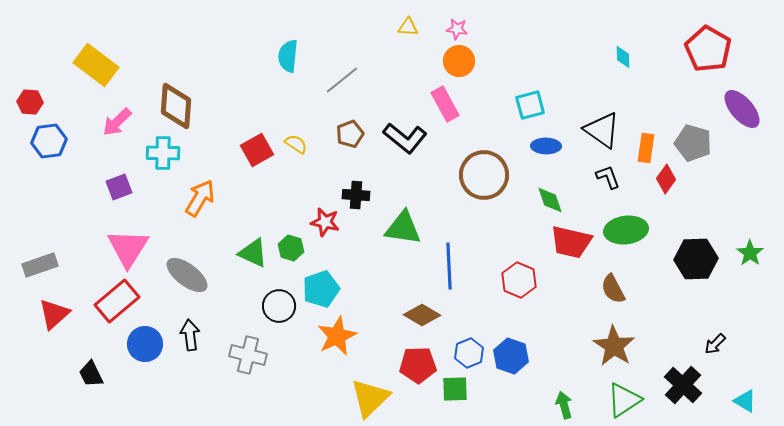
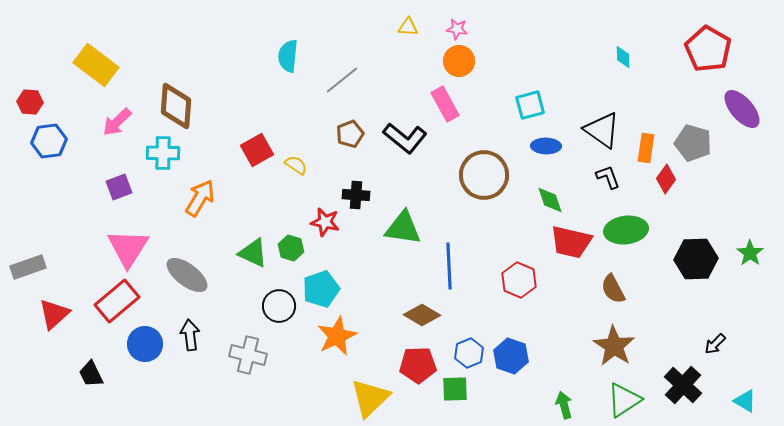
yellow semicircle at (296, 144): moved 21 px down
gray rectangle at (40, 265): moved 12 px left, 2 px down
